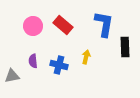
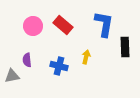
purple semicircle: moved 6 px left, 1 px up
blue cross: moved 1 px down
